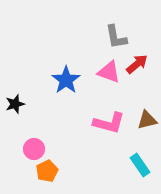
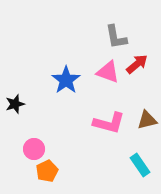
pink triangle: moved 1 px left
